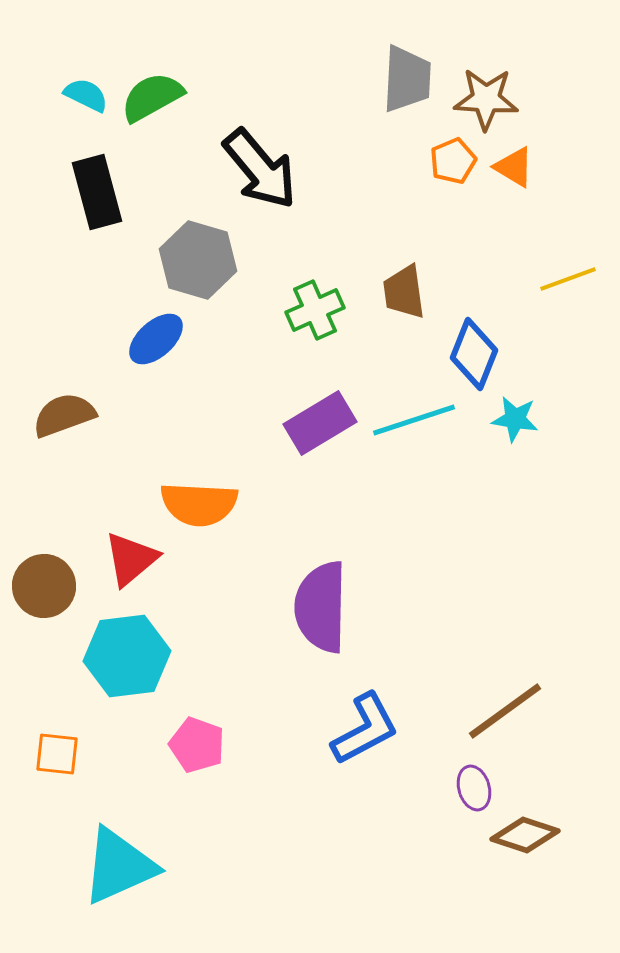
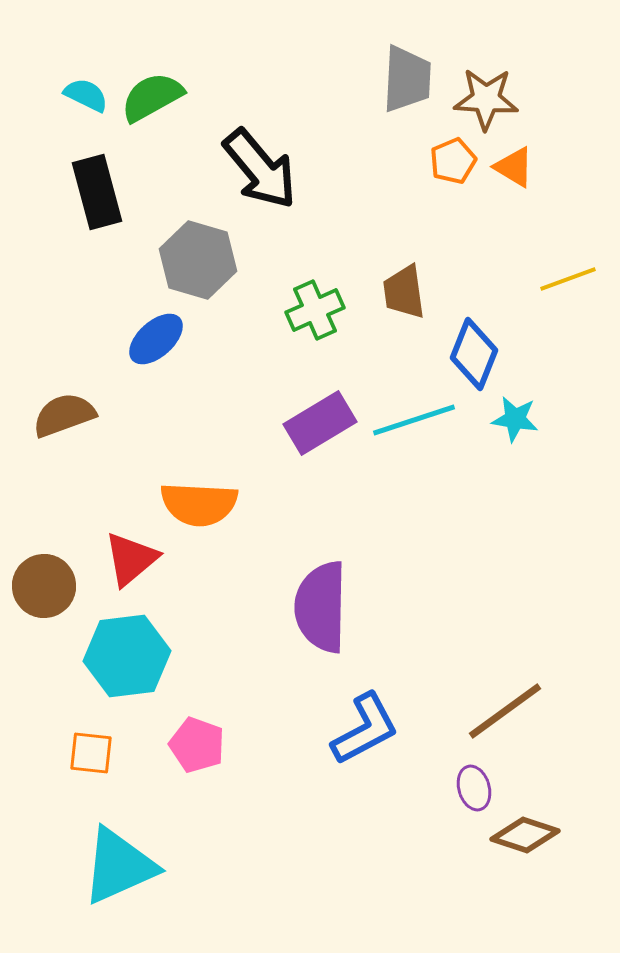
orange square: moved 34 px right, 1 px up
